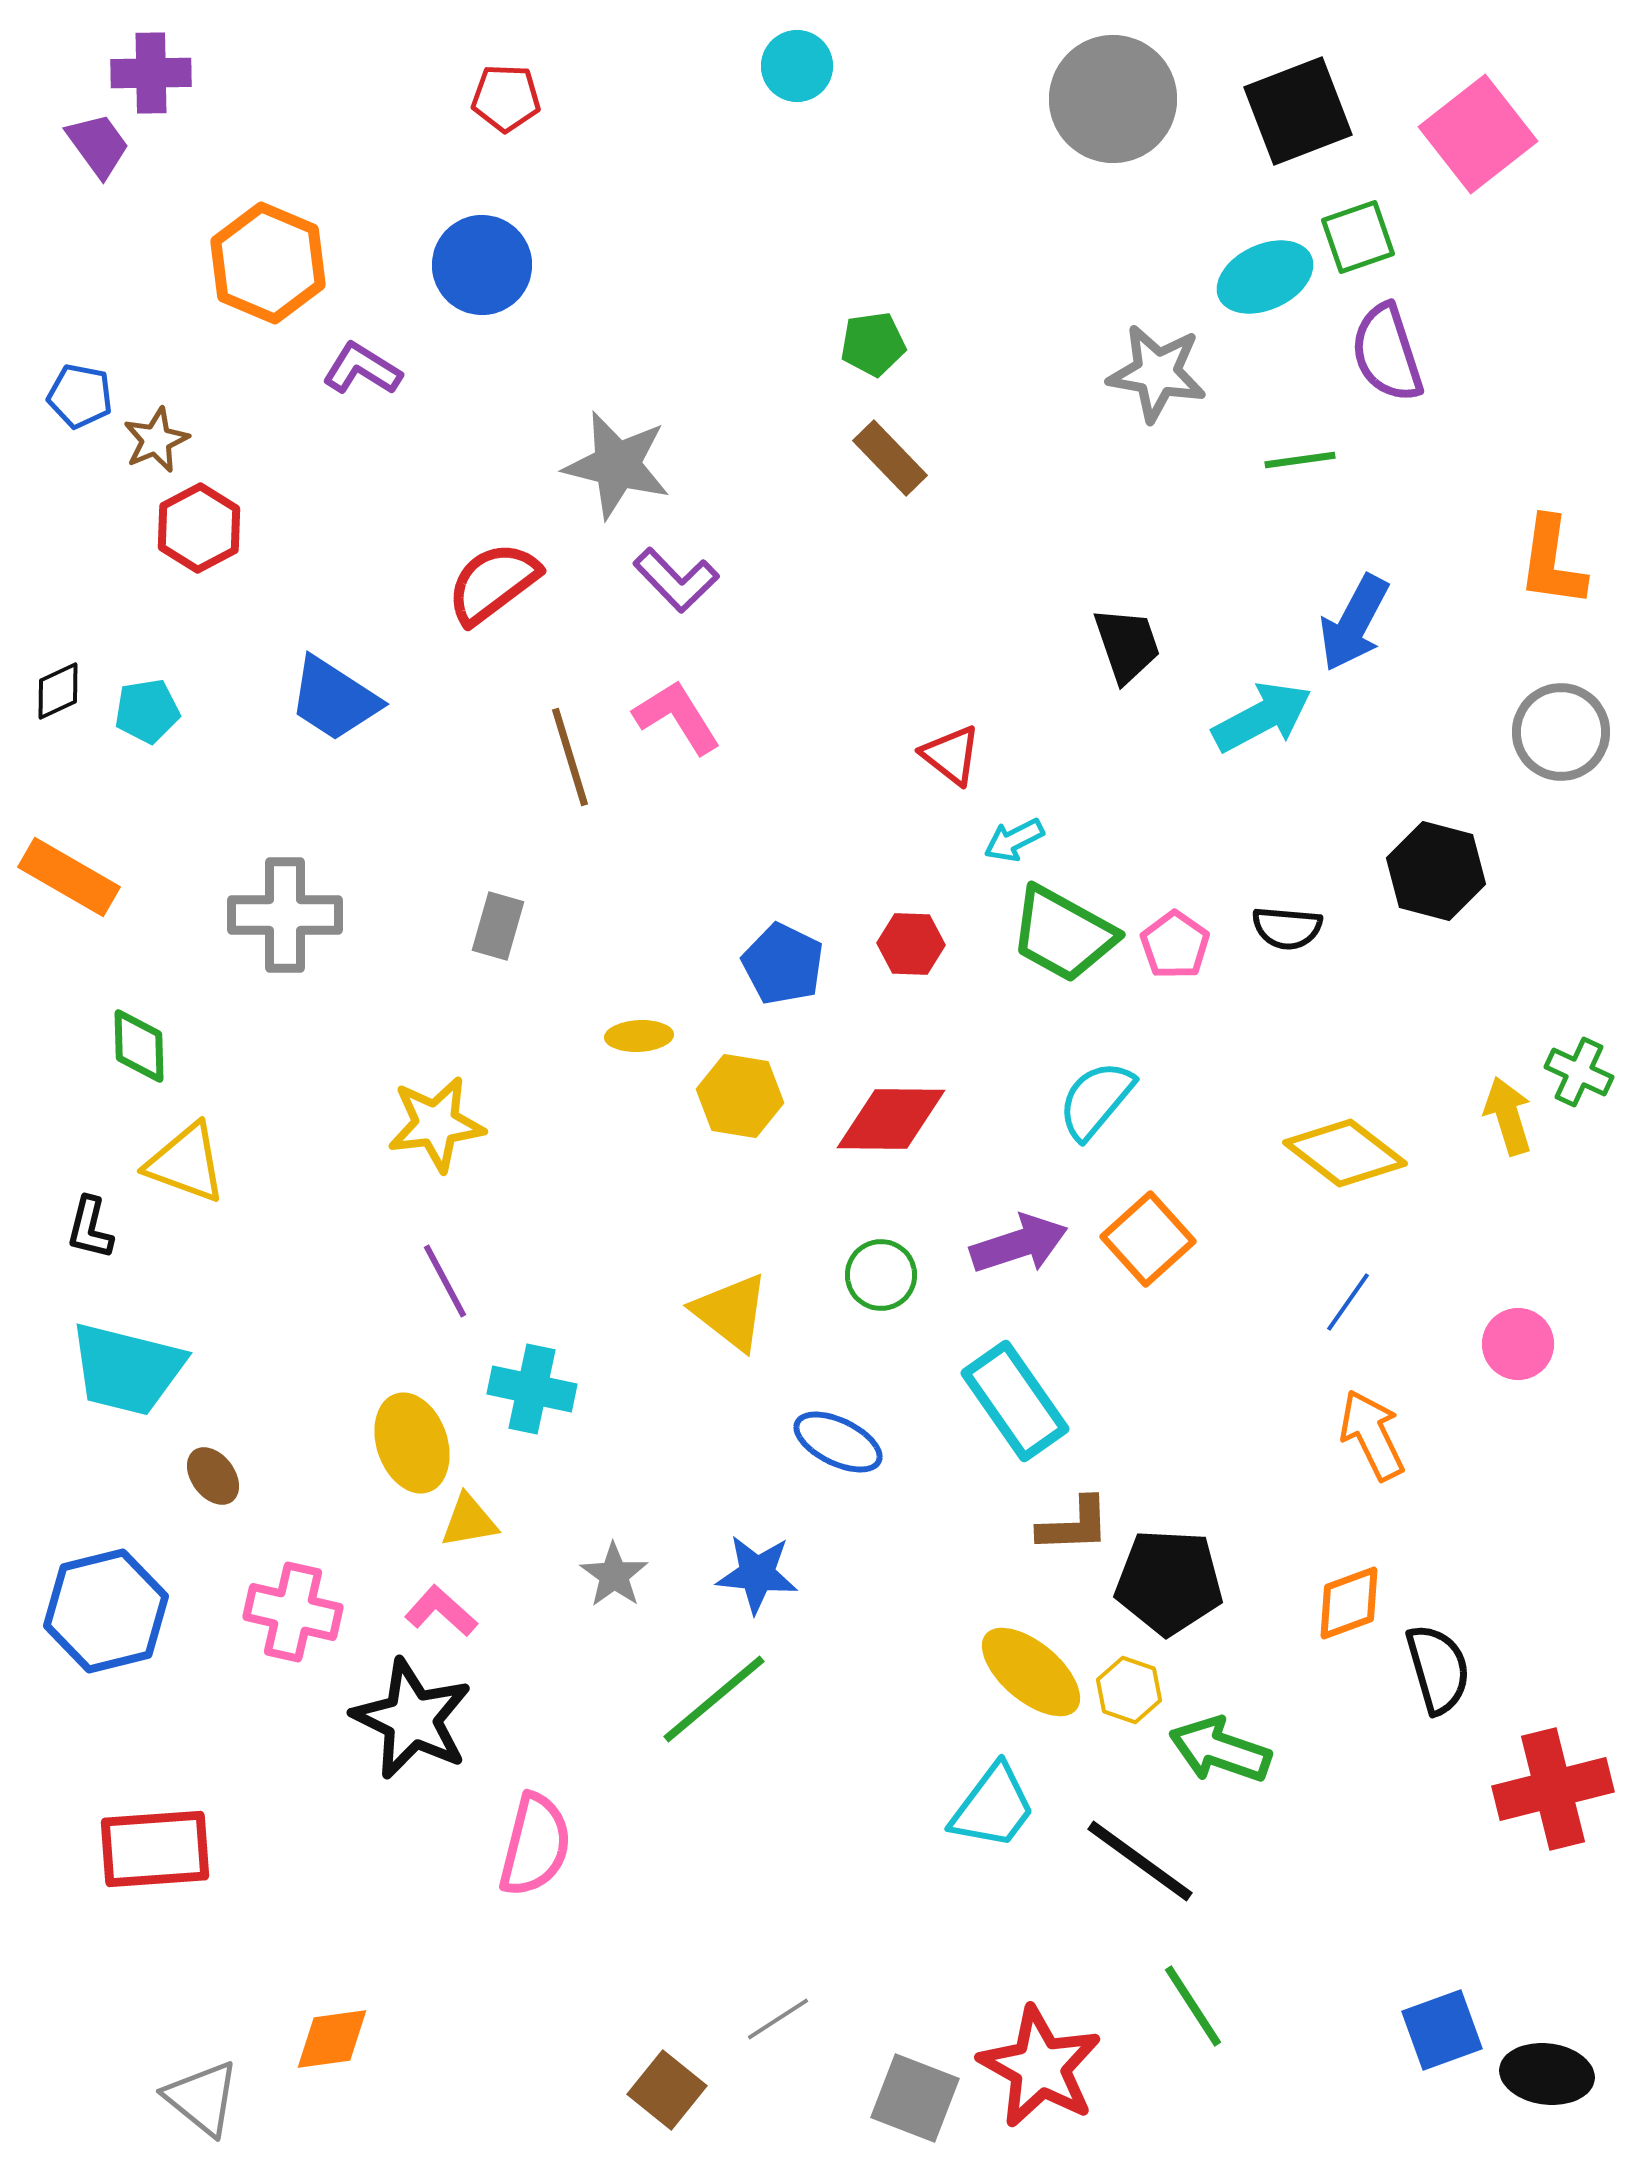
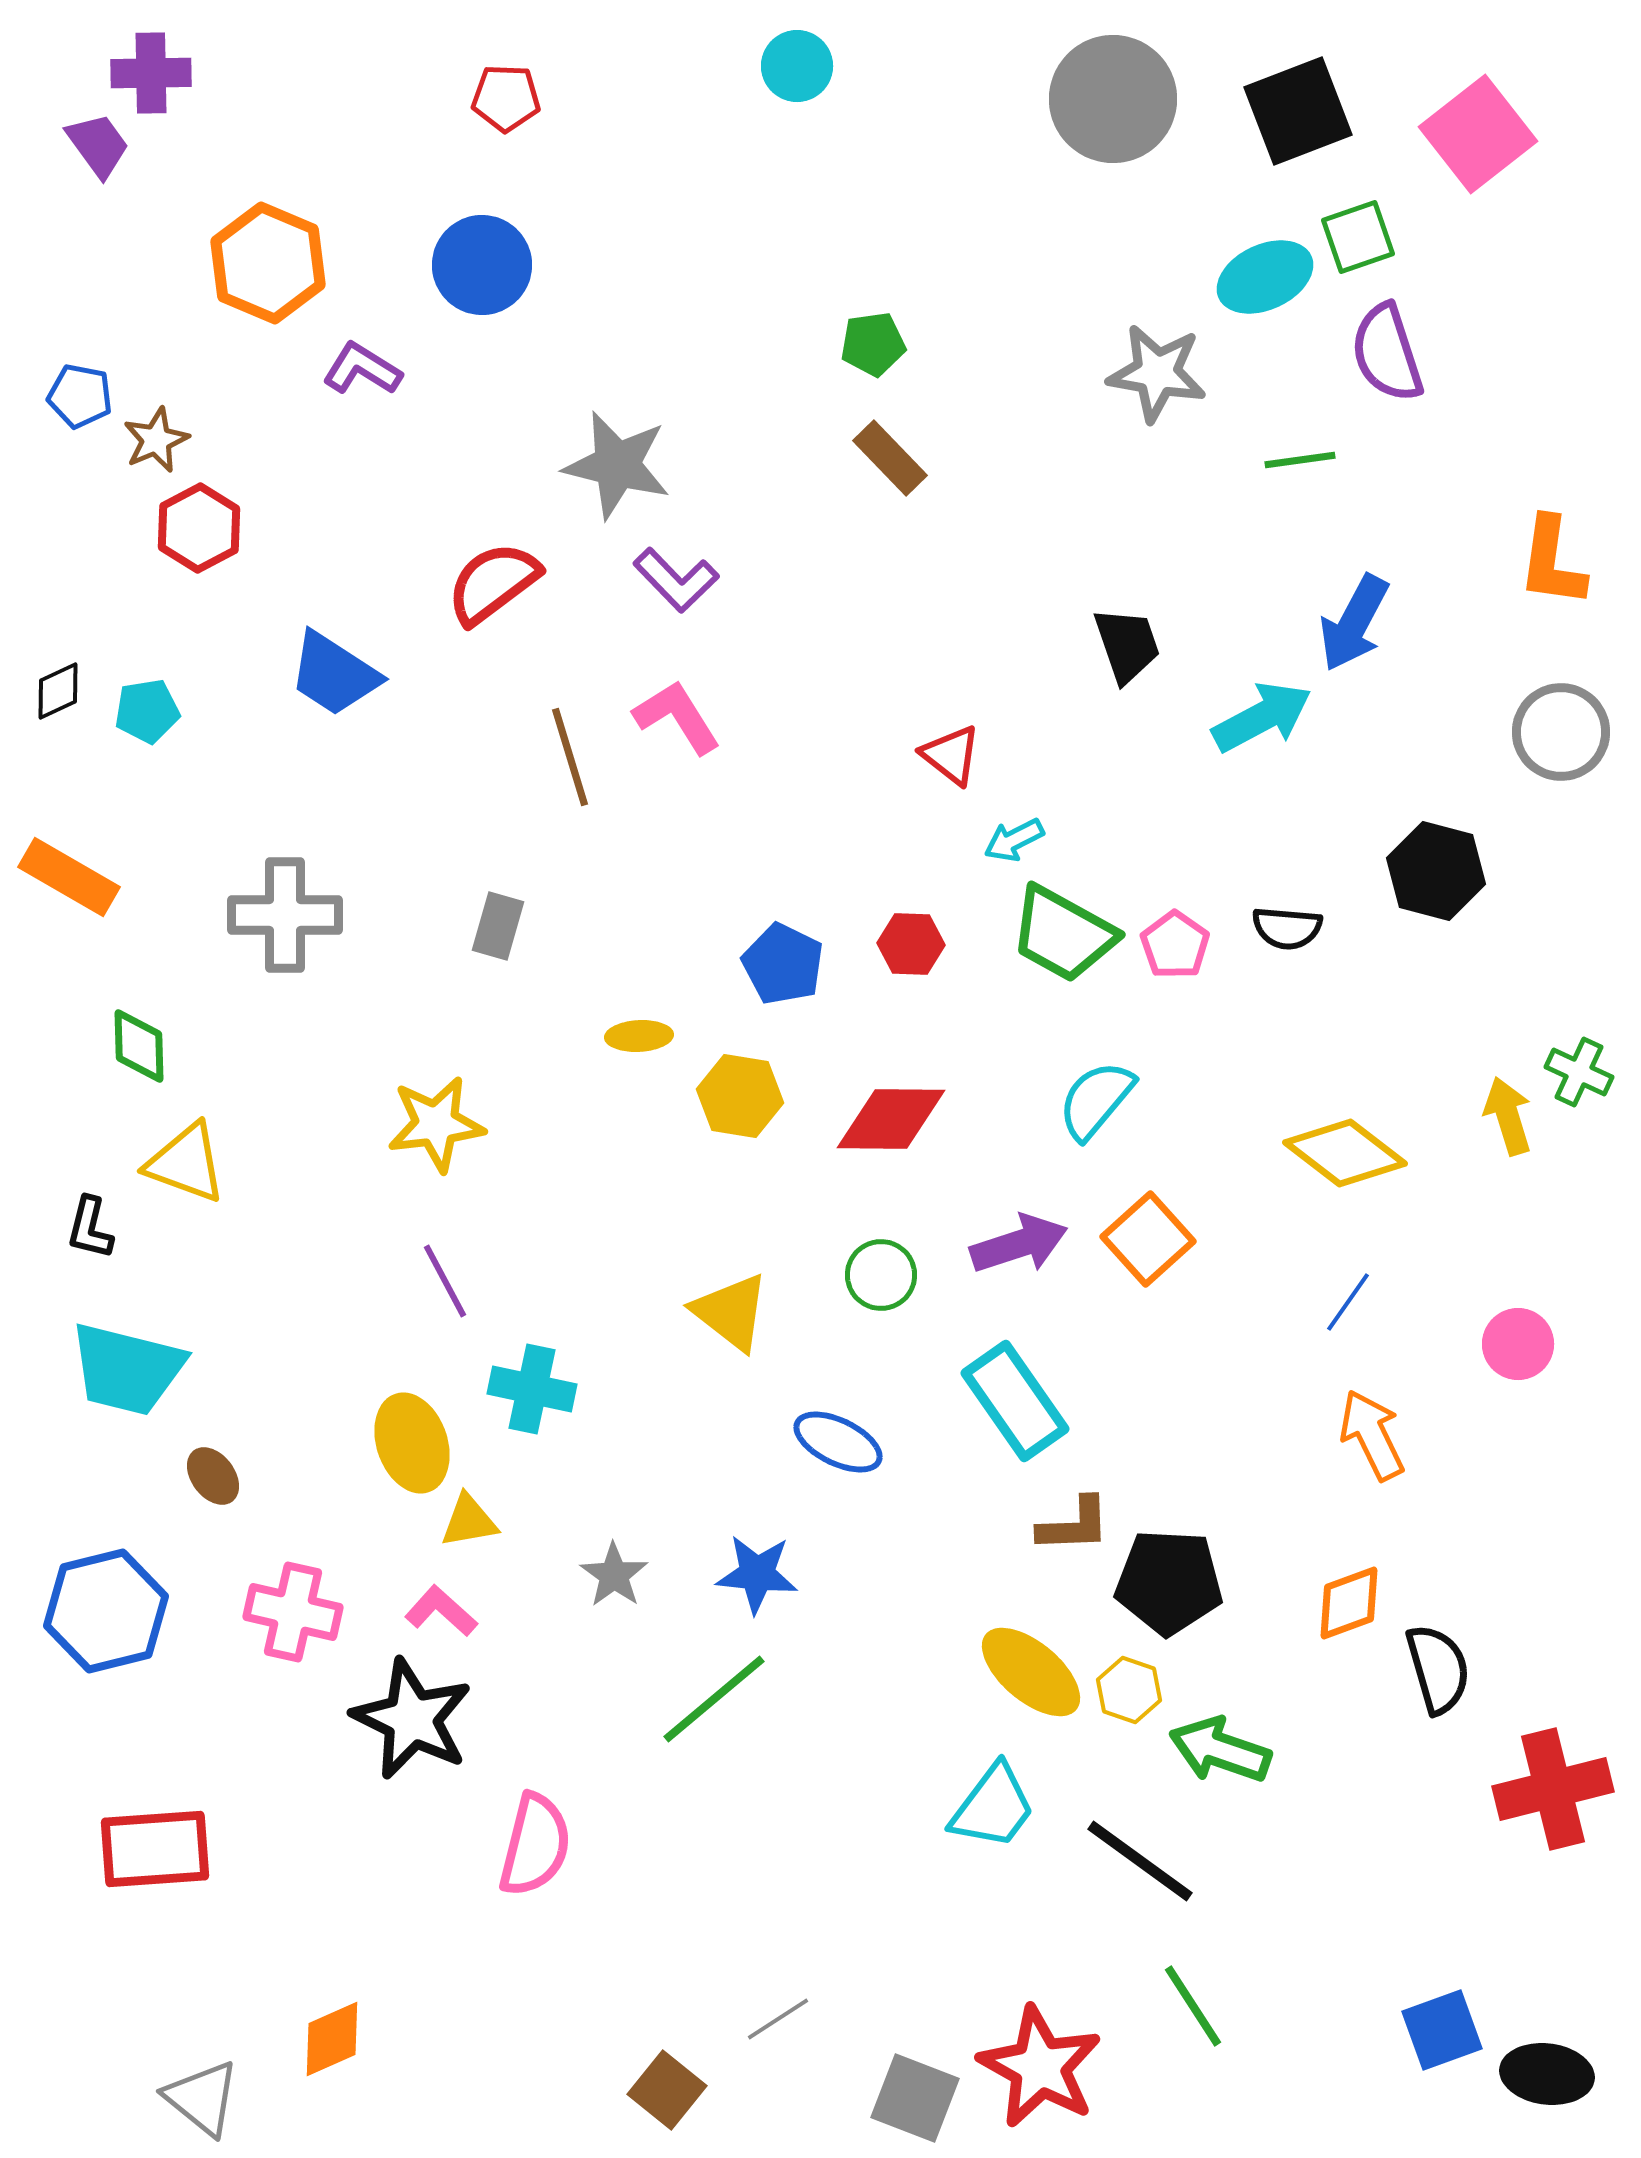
blue trapezoid at (334, 699): moved 25 px up
orange diamond at (332, 2039): rotated 16 degrees counterclockwise
